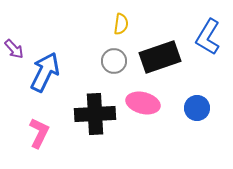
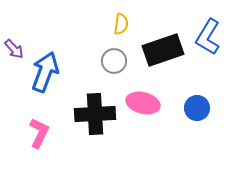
black rectangle: moved 3 px right, 7 px up
blue arrow: rotated 6 degrees counterclockwise
